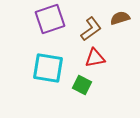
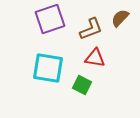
brown semicircle: rotated 30 degrees counterclockwise
brown L-shape: rotated 15 degrees clockwise
red triangle: rotated 20 degrees clockwise
